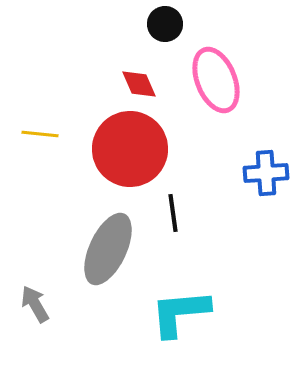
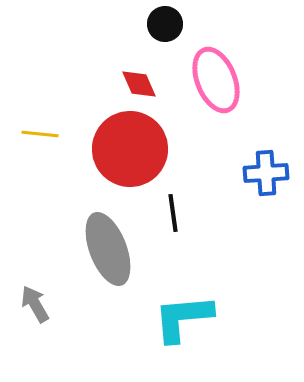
gray ellipse: rotated 46 degrees counterclockwise
cyan L-shape: moved 3 px right, 5 px down
